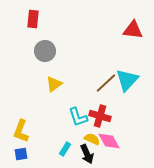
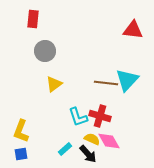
brown line: rotated 50 degrees clockwise
cyan rectangle: rotated 16 degrees clockwise
black arrow: moved 1 px right; rotated 18 degrees counterclockwise
